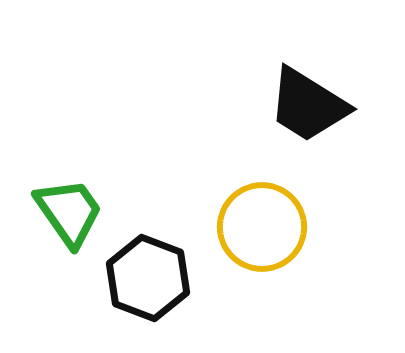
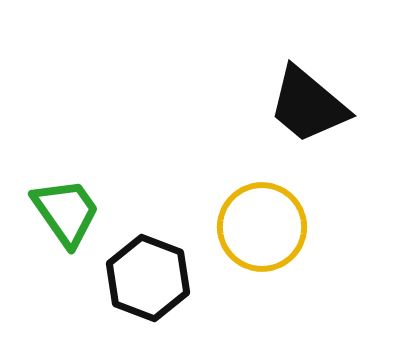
black trapezoid: rotated 8 degrees clockwise
green trapezoid: moved 3 px left
